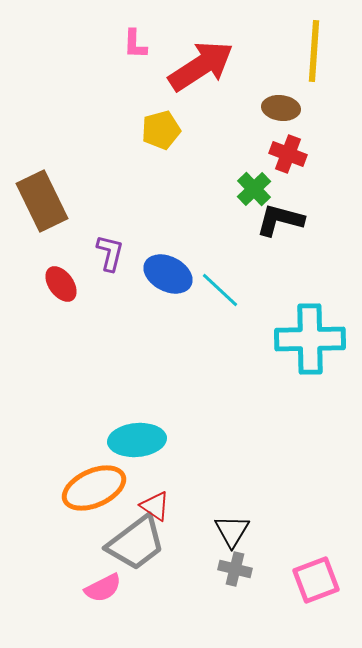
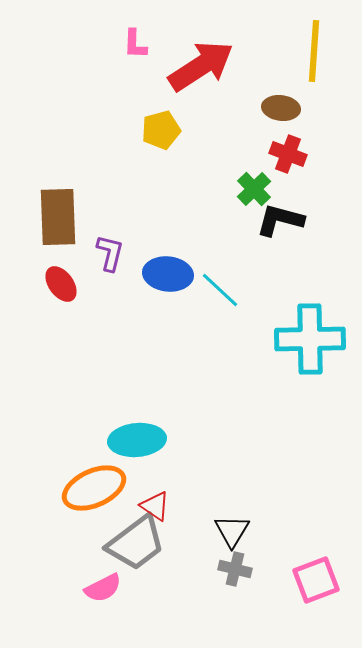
brown rectangle: moved 16 px right, 16 px down; rotated 24 degrees clockwise
blue ellipse: rotated 21 degrees counterclockwise
